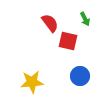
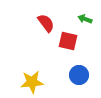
green arrow: rotated 136 degrees clockwise
red semicircle: moved 4 px left
blue circle: moved 1 px left, 1 px up
